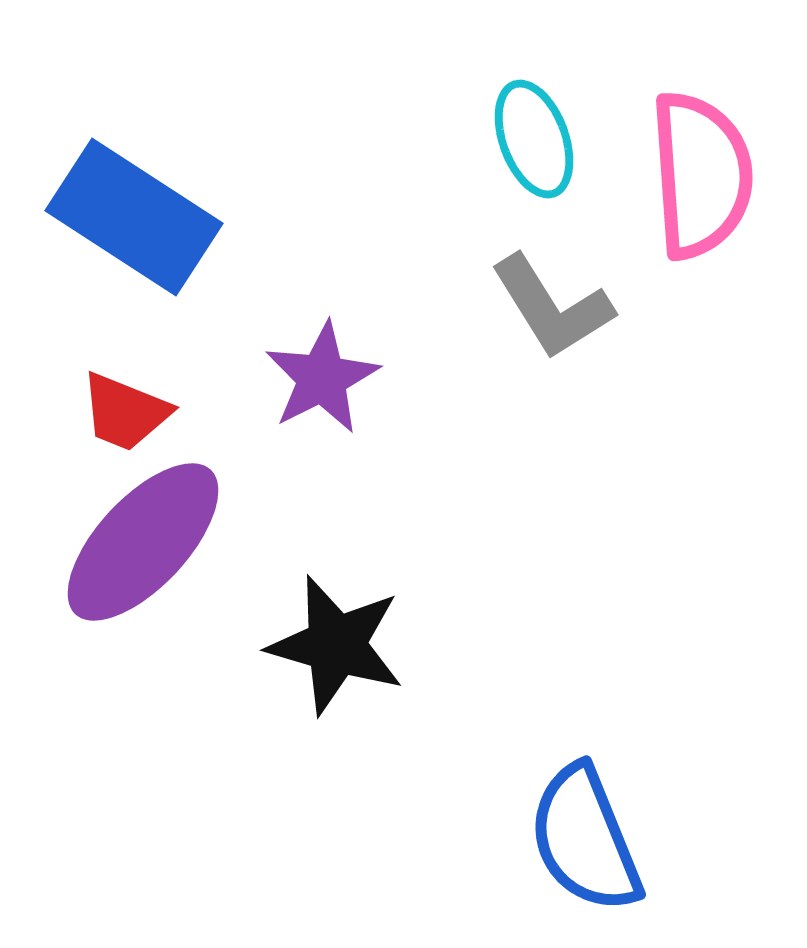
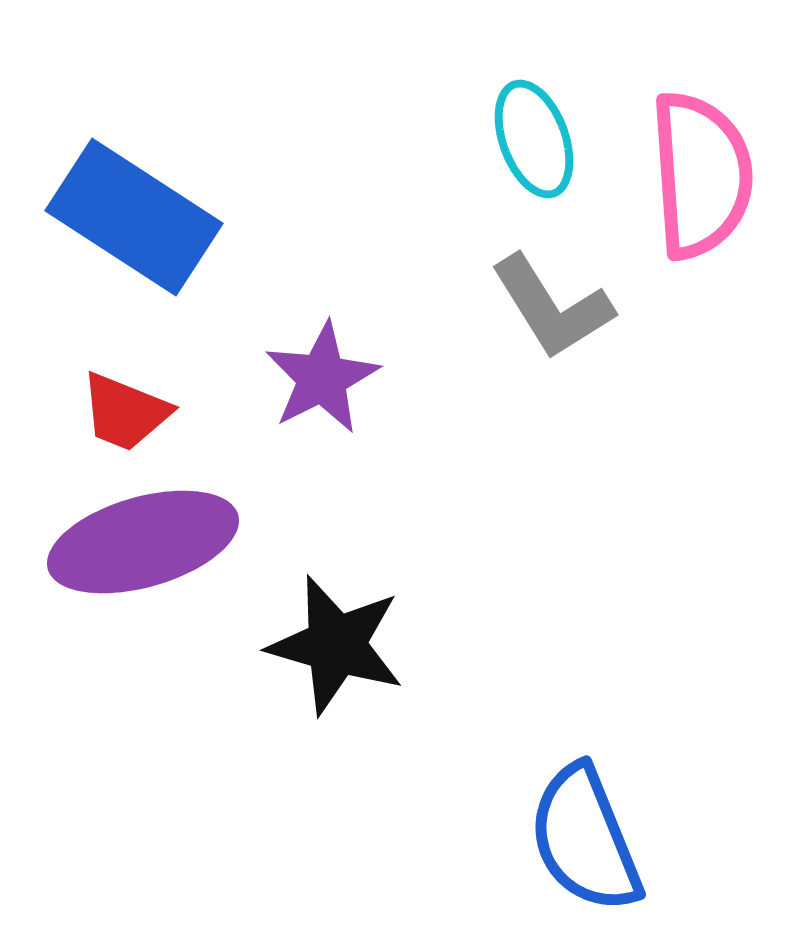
purple ellipse: rotated 31 degrees clockwise
